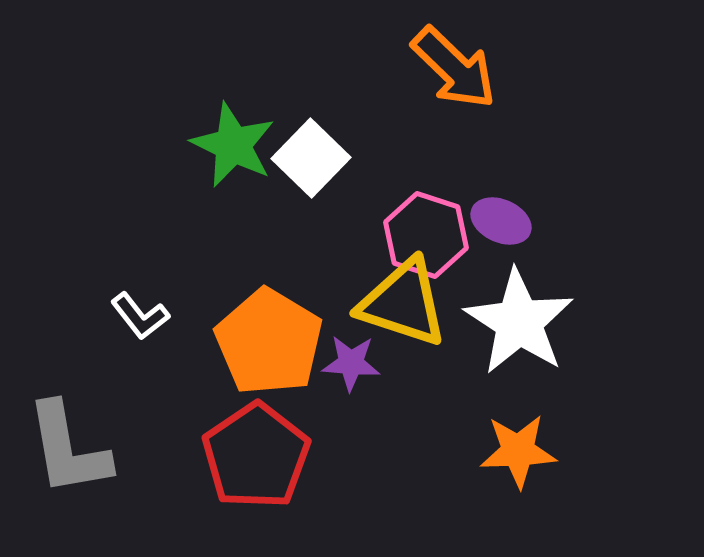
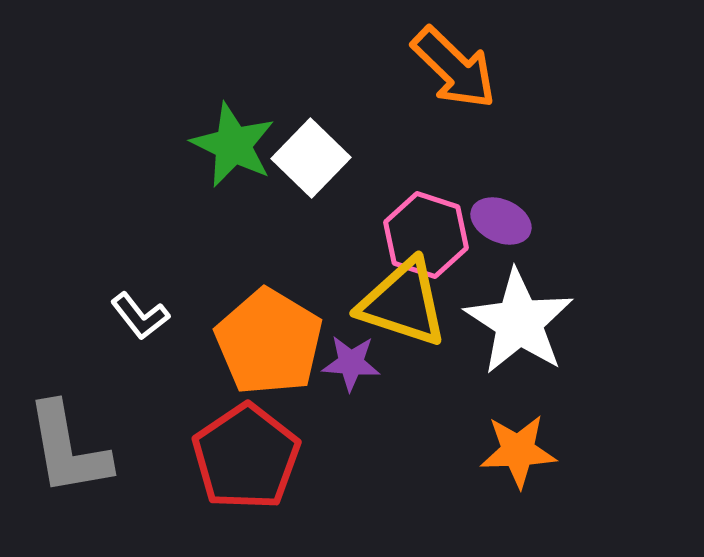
red pentagon: moved 10 px left, 1 px down
